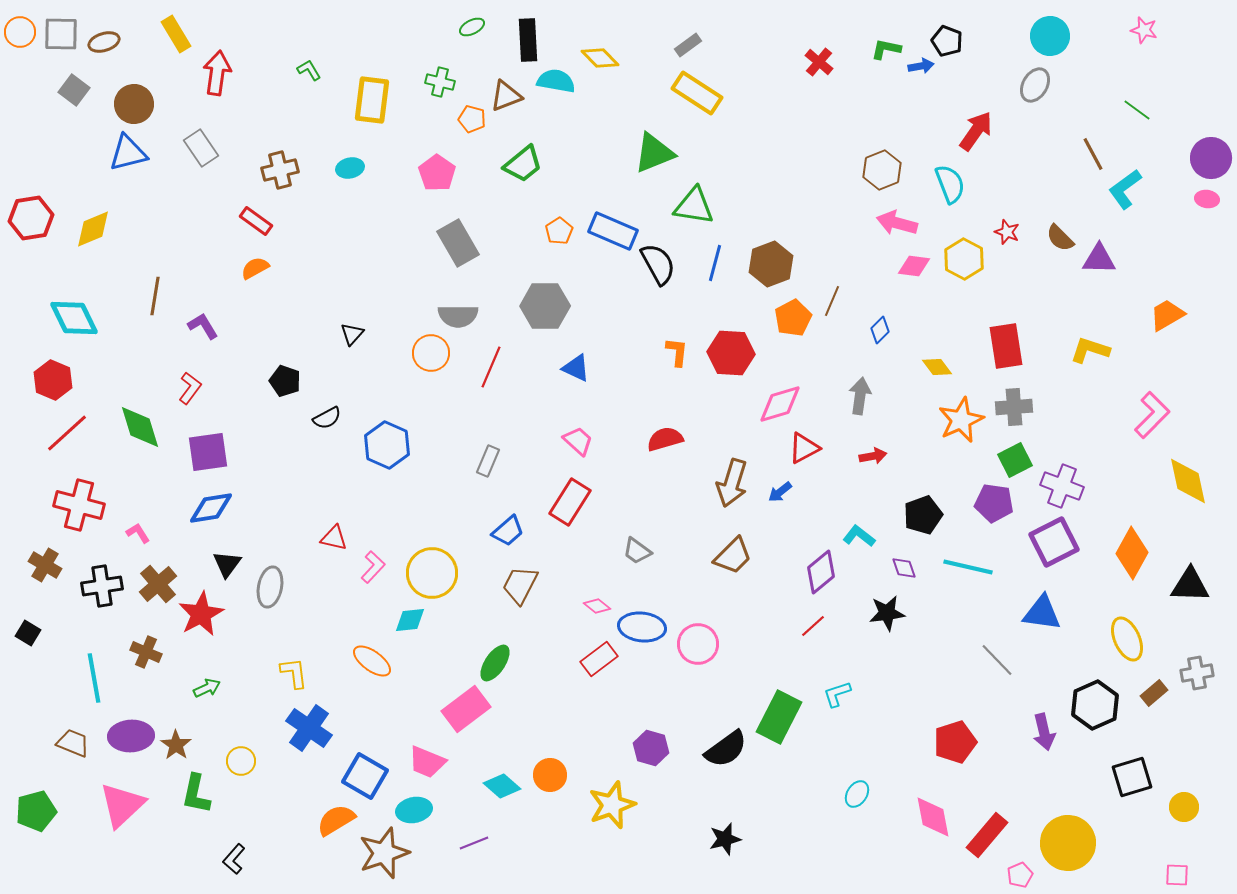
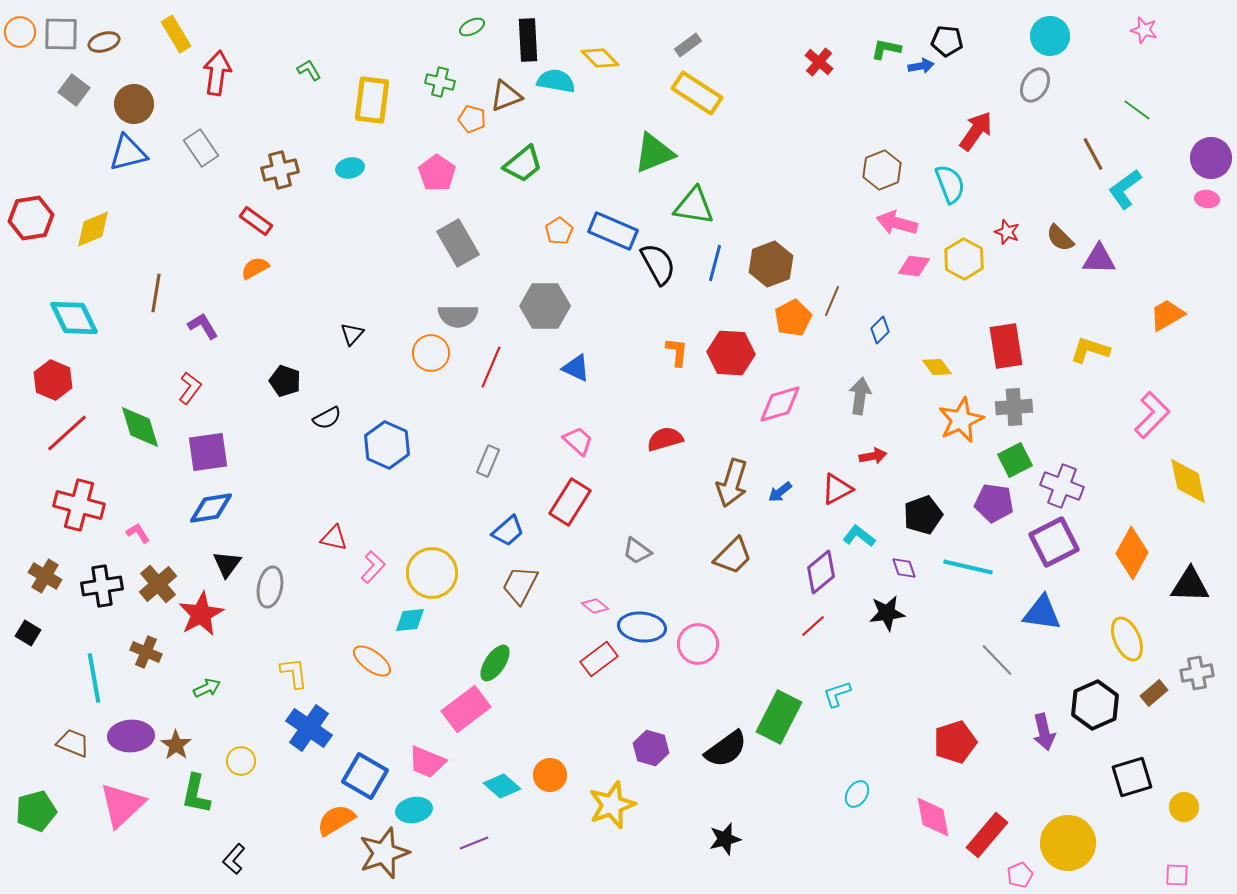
black pentagon at (947, 41): rotated 16 degrees counterclockwise
brown line at (155, 296): moved 1 px right, 3 px up
red triangle at (804, 448): moved 33 px right, 41 px down
brown cross at (45, 565): moved 11 px down
pink diamond at (597, 606): moved 2 px left
